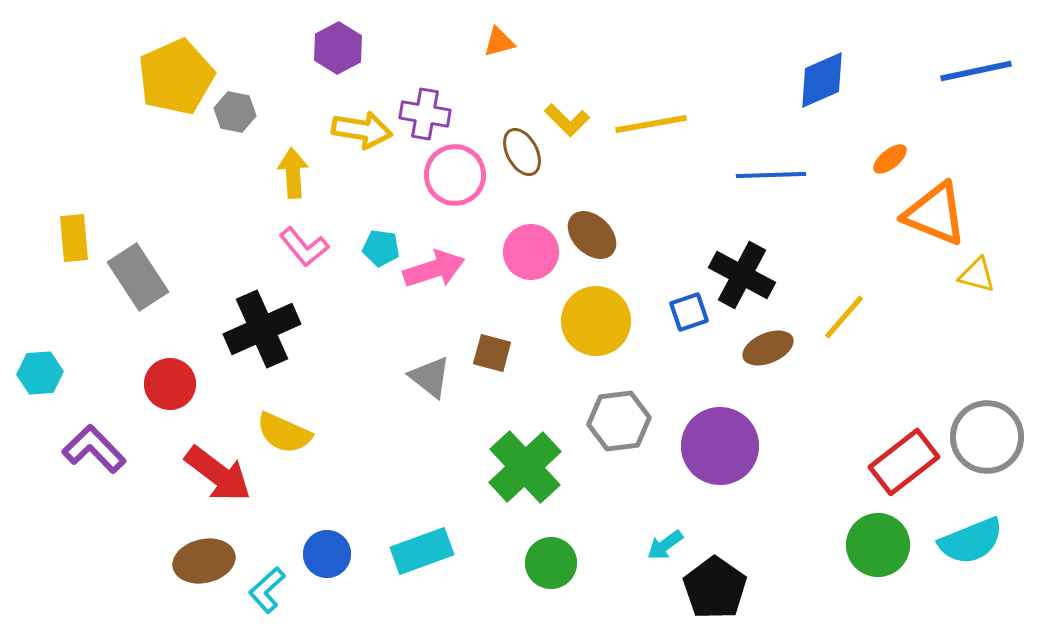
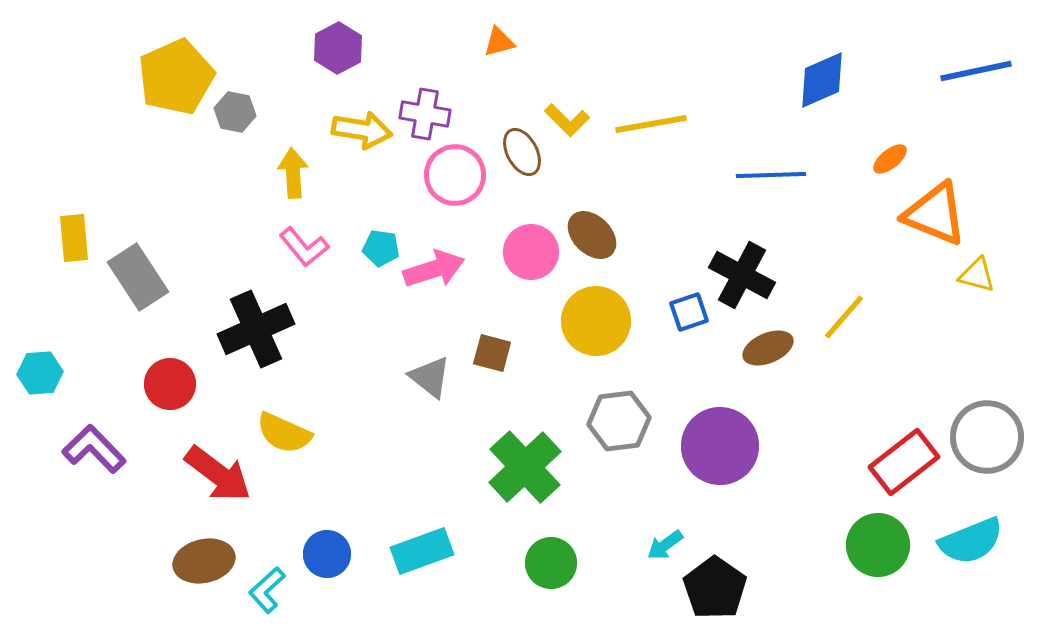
black cross at (262, 329): moved 6 px left
